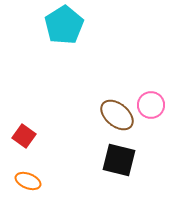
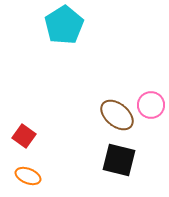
orange ellipse: moved 5 px up
